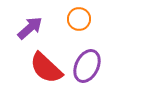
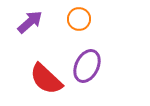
purple arrow: moved 6 px up
red semicircle: moved 11 px down
